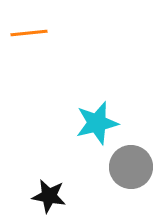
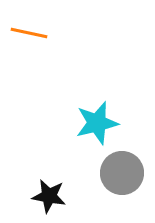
orange line: rotated 18 degrees clockwise
gray circle: moved 9 px left, 6 px down
